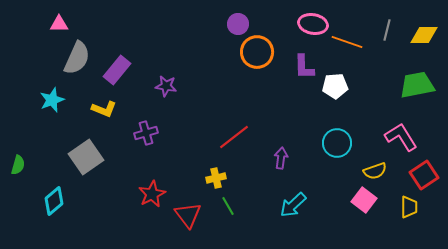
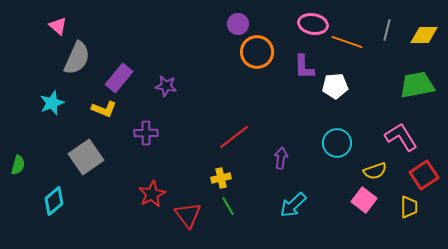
pink triangle: moved 1 px left, 2 px down; rotated 42 degrees clockwise
purple rectangle: moved 2 px right, 8 px down
cyan star: moved 3 px down
purple cross: rotated 15 degrees clockwise
yellow cross: moved 5 px right
